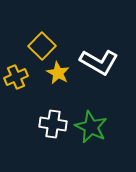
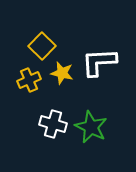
white L-shape: rotated 147 degrees clockwise
yellow star: moved 4 px right; rotated 15 degrees counterclockwise
yellow cross: moved 13 px right, 3 px down
white cross: rotated 8 degrees clockwise
